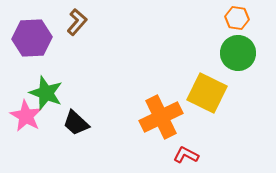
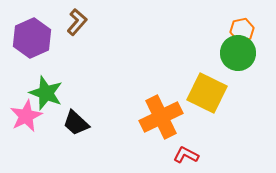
orange hexagon: moved 5 px right, 12 px down; rotated 20 degrees counterclockwise
purple hexagon: rotated 21 degrees counterclockwise
pink star: rotated 16 degrees clockwise
